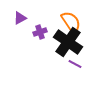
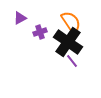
purple line: moved 3 px left, 3 px up; rotated 24 degrees clockwise
